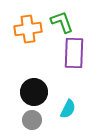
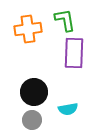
green L-shape: moved 3 px right, 2 px up; rotated 10 degrees clockwise
cyan semicircle: rotated 54 degrees clockwise
